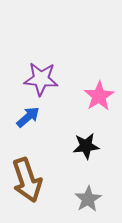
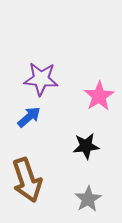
blue arrow: moved 1 px right
